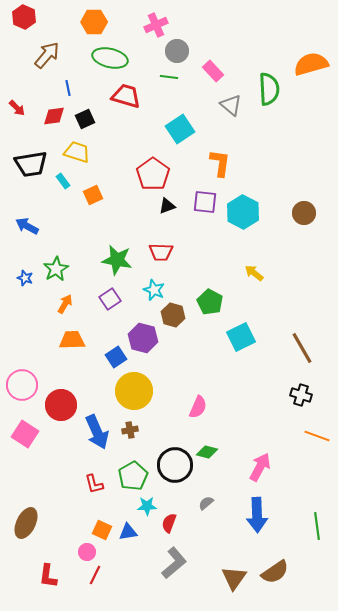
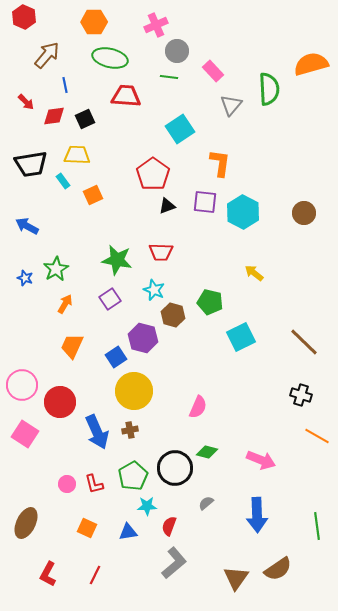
blue line at (68, 88): moved 3 px left, 3 px up
red trapezoid at (126, 96): rotated 12 degrees counterclockwise
gray triangle at (231, 105): rotated 30 degrees clockwise
red arrow at (17, 108): moved 9 px right, 6 px up
yellow trapezoid at (77, 152): moved 3 px down; rotated 16 degrees counterclockwise
green pentagon at (210, 302): rotated 15 degrees counterclockwise
orange trapezoid at (72, 340): moved 6 px down; rotated 64 degrees counterclockwise
brown line at (302, 348): moved 2 px right, 6 px up; rotated 16 degrees counterclockwise
red circle at (61, 405): moved 1 px left, 3 px up
orange line at (317, 436): rotated 10 degrees clockwise
black circle at (175, 465): moved 3 px down
pink arrow at (260, 467): moved 1 px right, 7 px up; rotated 84 degrees clockwise
red semicircle at (169, 523): moved 3 px down
orange square at (102, 530): moved 15 px left, 2 px up
pink circle at (87, 552): moved 20 px left, 68 px up
brown semicircle at (275, 572): moved 3 px right, 3 px up
red L-shape at (48, 576): moved 2 px up; rotated 20 degrees clockwise
brown triangle at (234, 578): moved 2 px right
